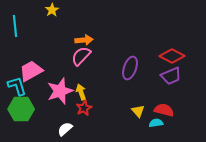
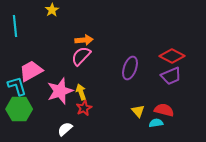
green hexagon: moved 2 px left
